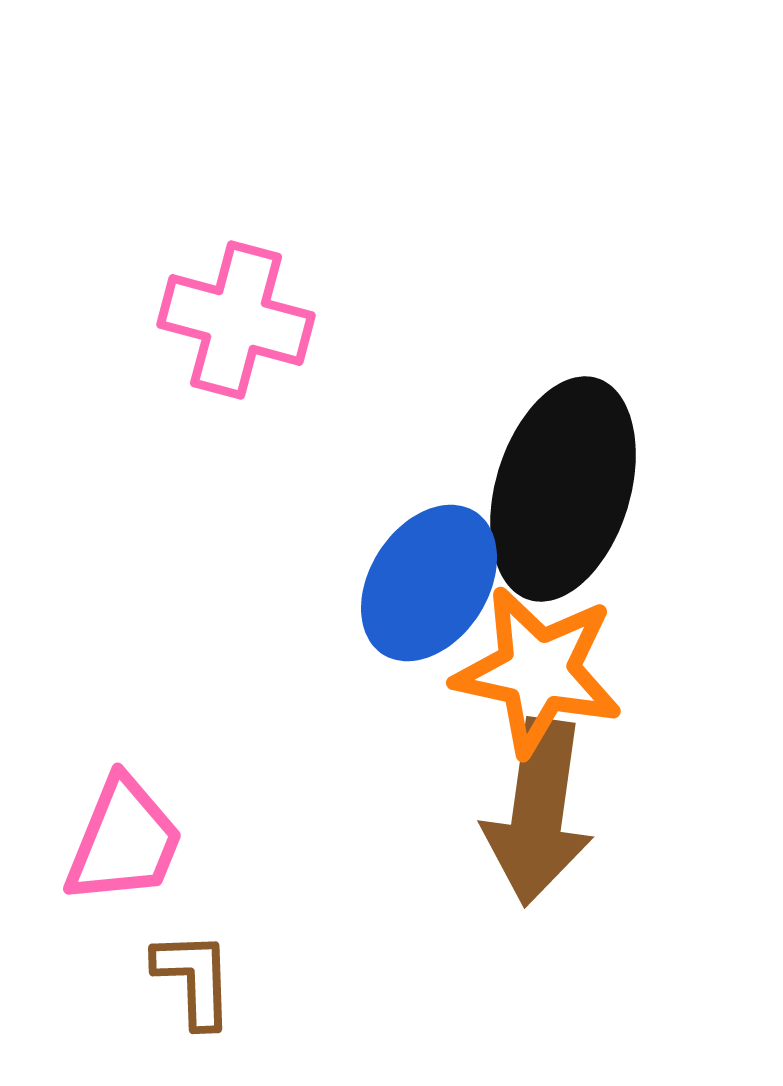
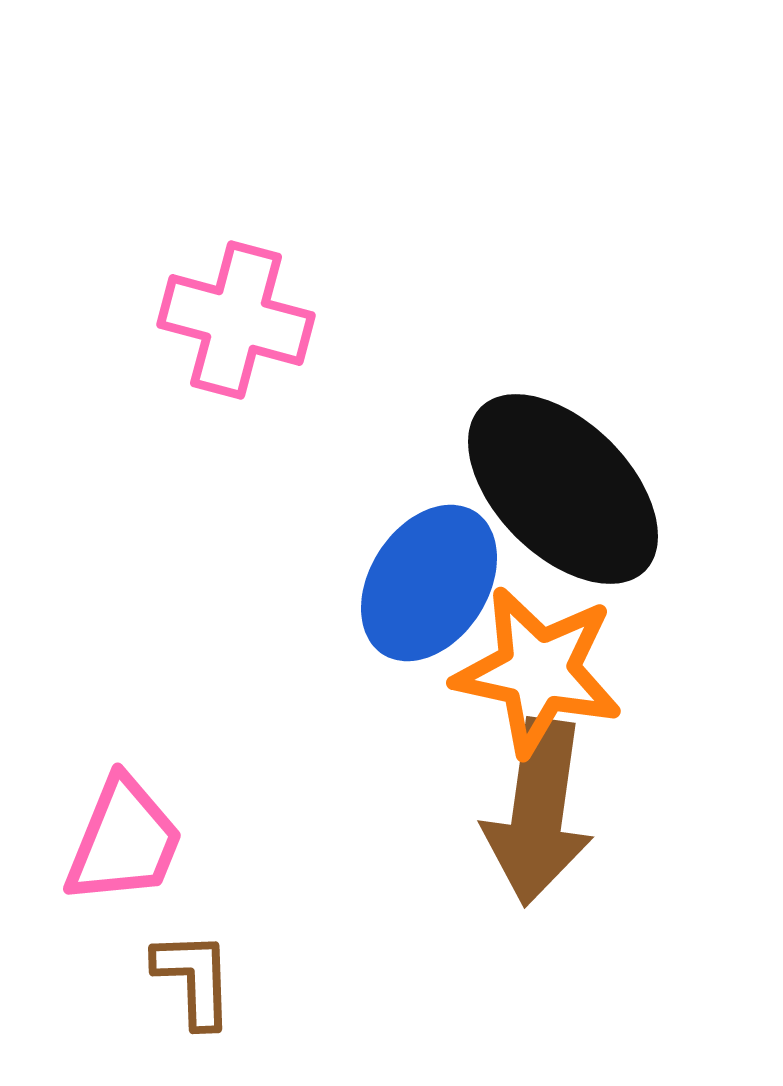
black ellipse: rotated 62 degrees counterclockwise
